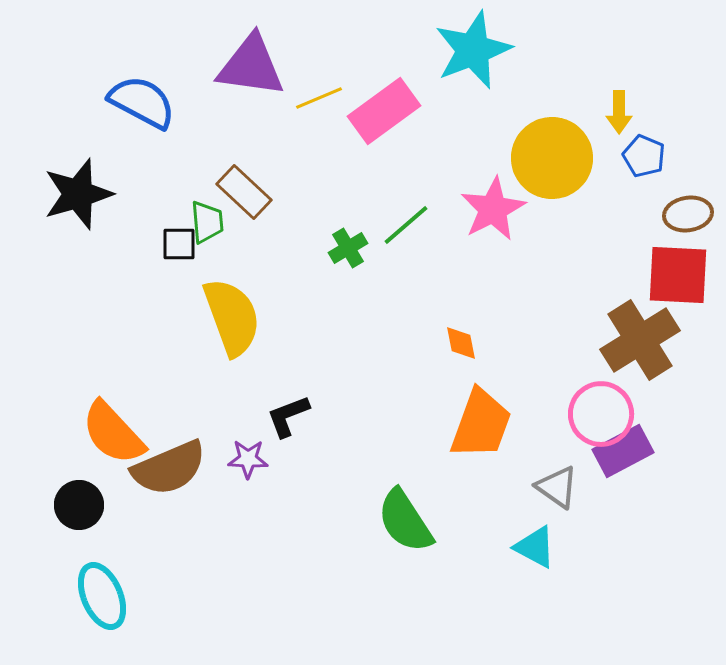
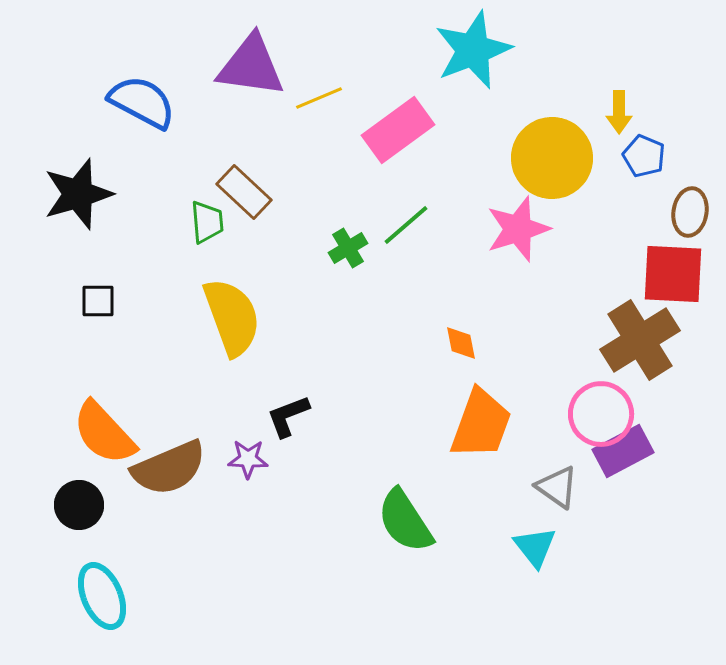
pink rectangle: moved 14 px right, 19 px down
pink star: moved 25 px right, 20 px down; rotated 10 degrees clockwise
brown ellipse: moved 2 px right, 2 px up; rotated 72 degrees counterclockwise
black square: moved 81 px left, 57 px down
red square: moved 5 px left, 1 px up
orange semicircle: moved 9 px left
cyan triangle: rotated 24 degrees clockwise
